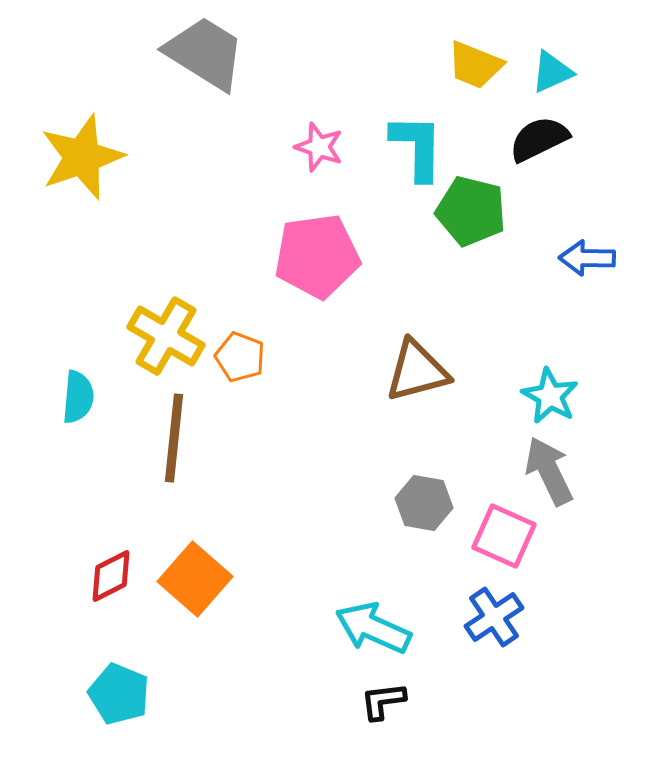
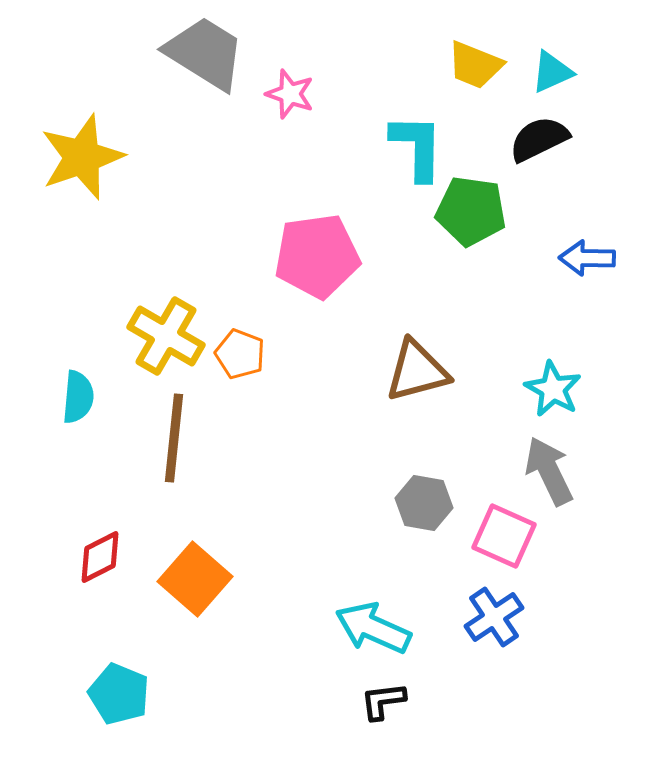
pink star: moved 29 px left, 53 px up
green pentagon: rotated 6 degrees counterclockwise
orange pentagon: moved 3 px up
cyan star: moved 3 px right, 7 px up
red diamond: moved 11 px left, 19 px up
